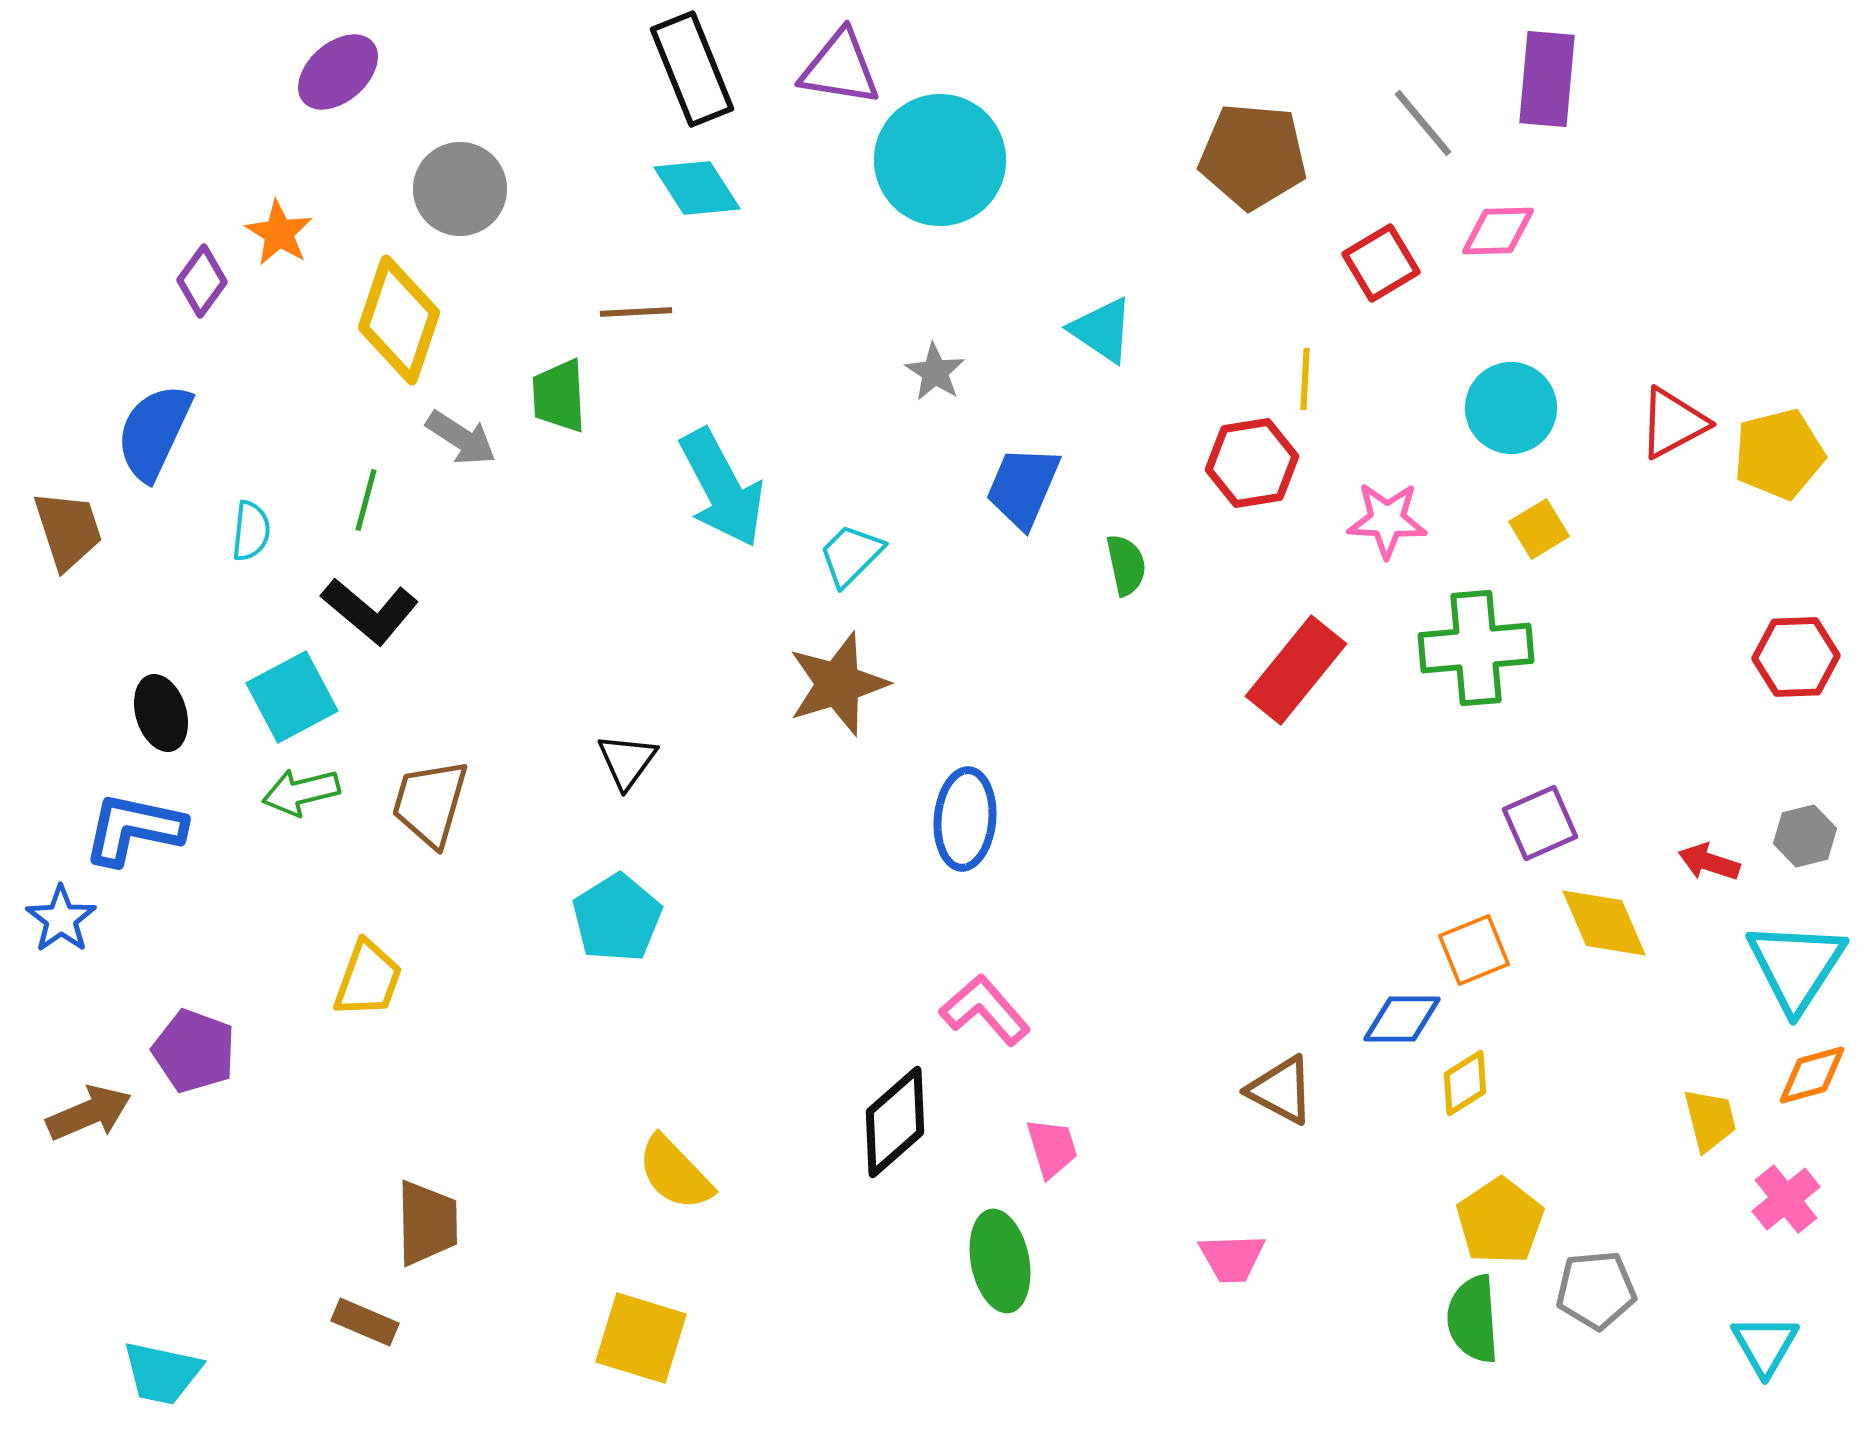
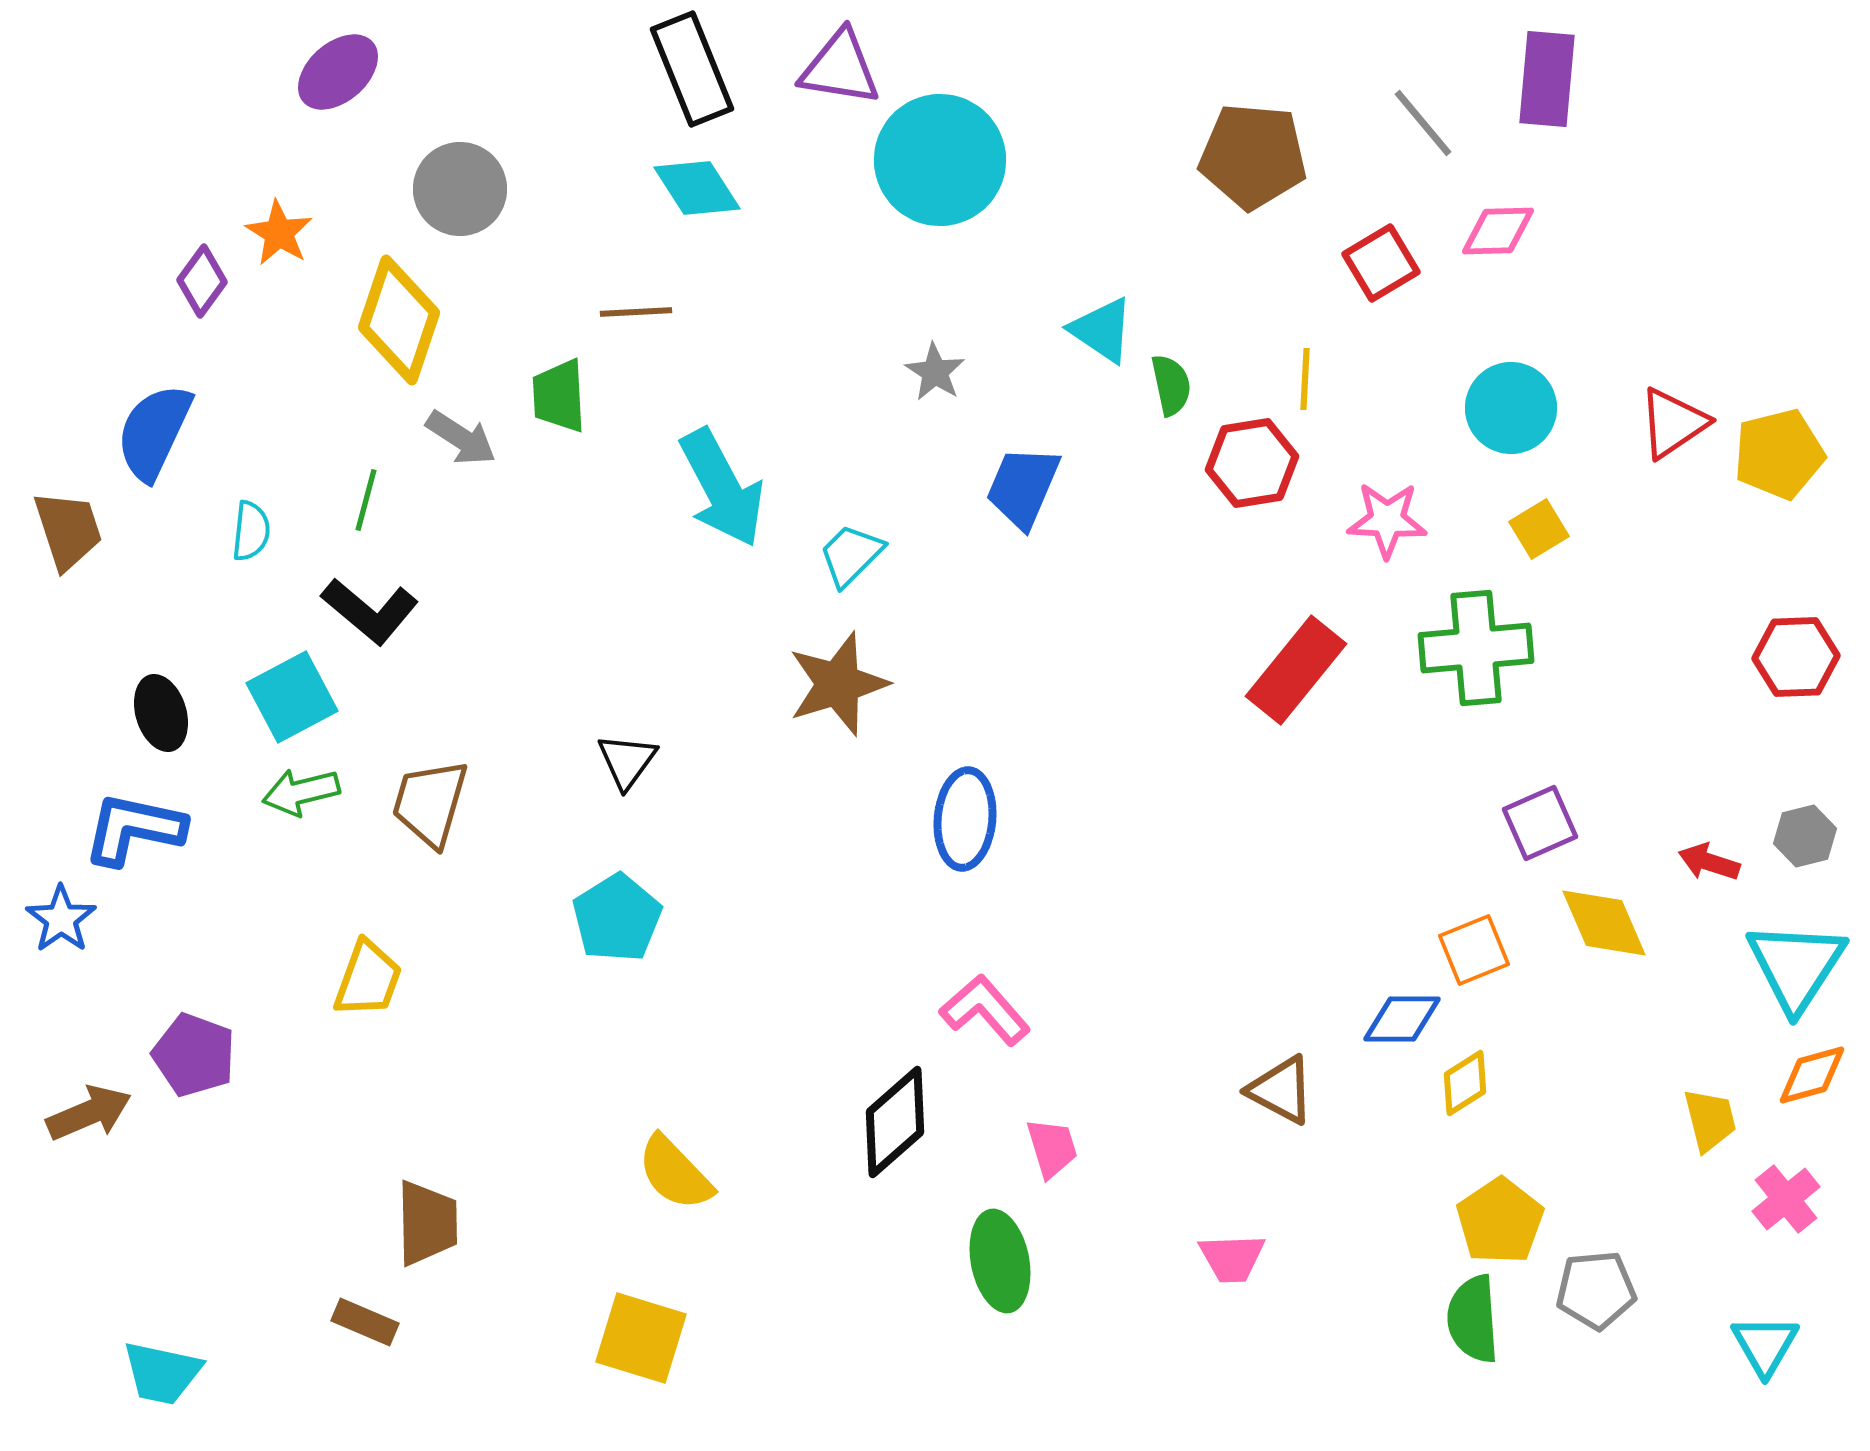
red triangle at (1673, 423): rotated 6 degrees counterclockwise
green semicircle at (1126, 565): moved 45 px right, 180 px up
purple pentagon at (194, 1051): moved 4 px down
